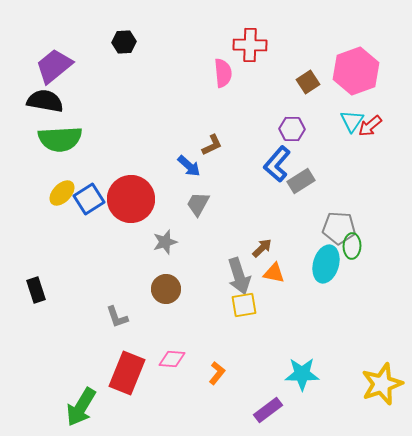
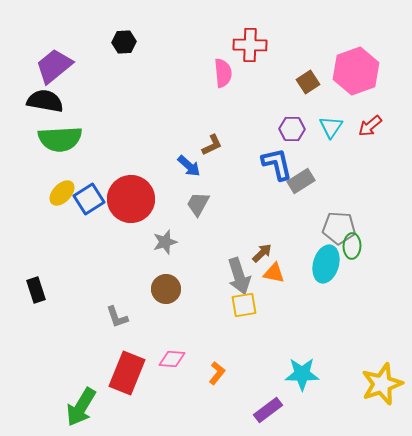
cyan triangle: moved 21 px left, 6 px down
blue L-shape: rotated 126 degrees clockwise
brown arrow: moved 5 px down
